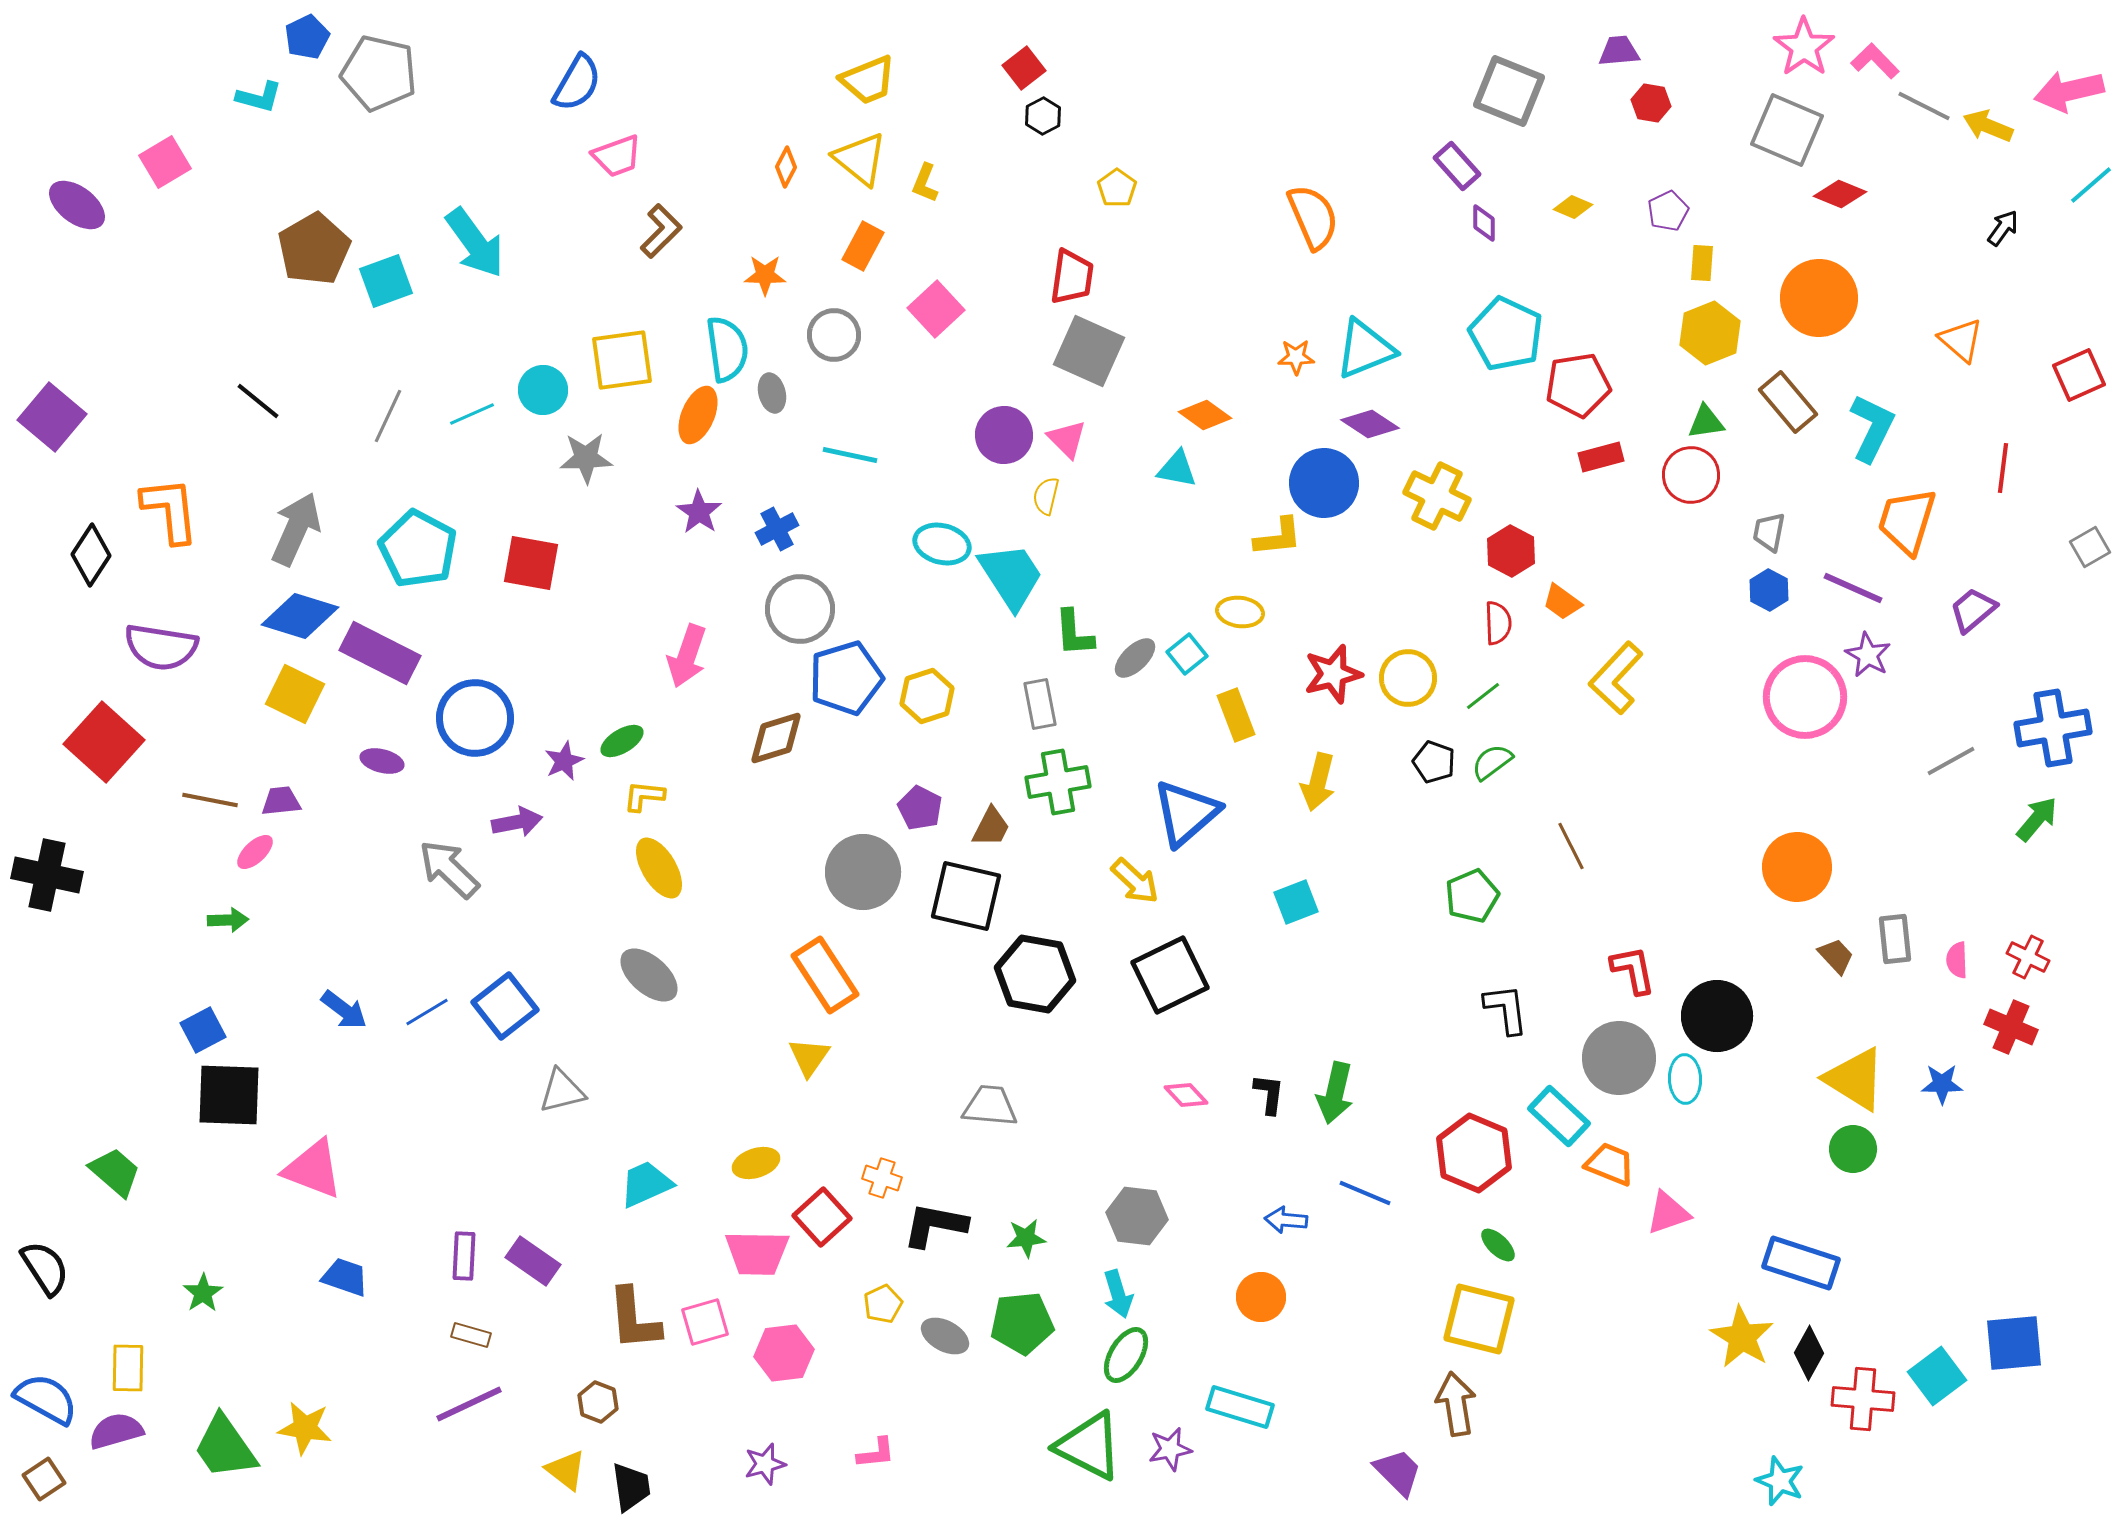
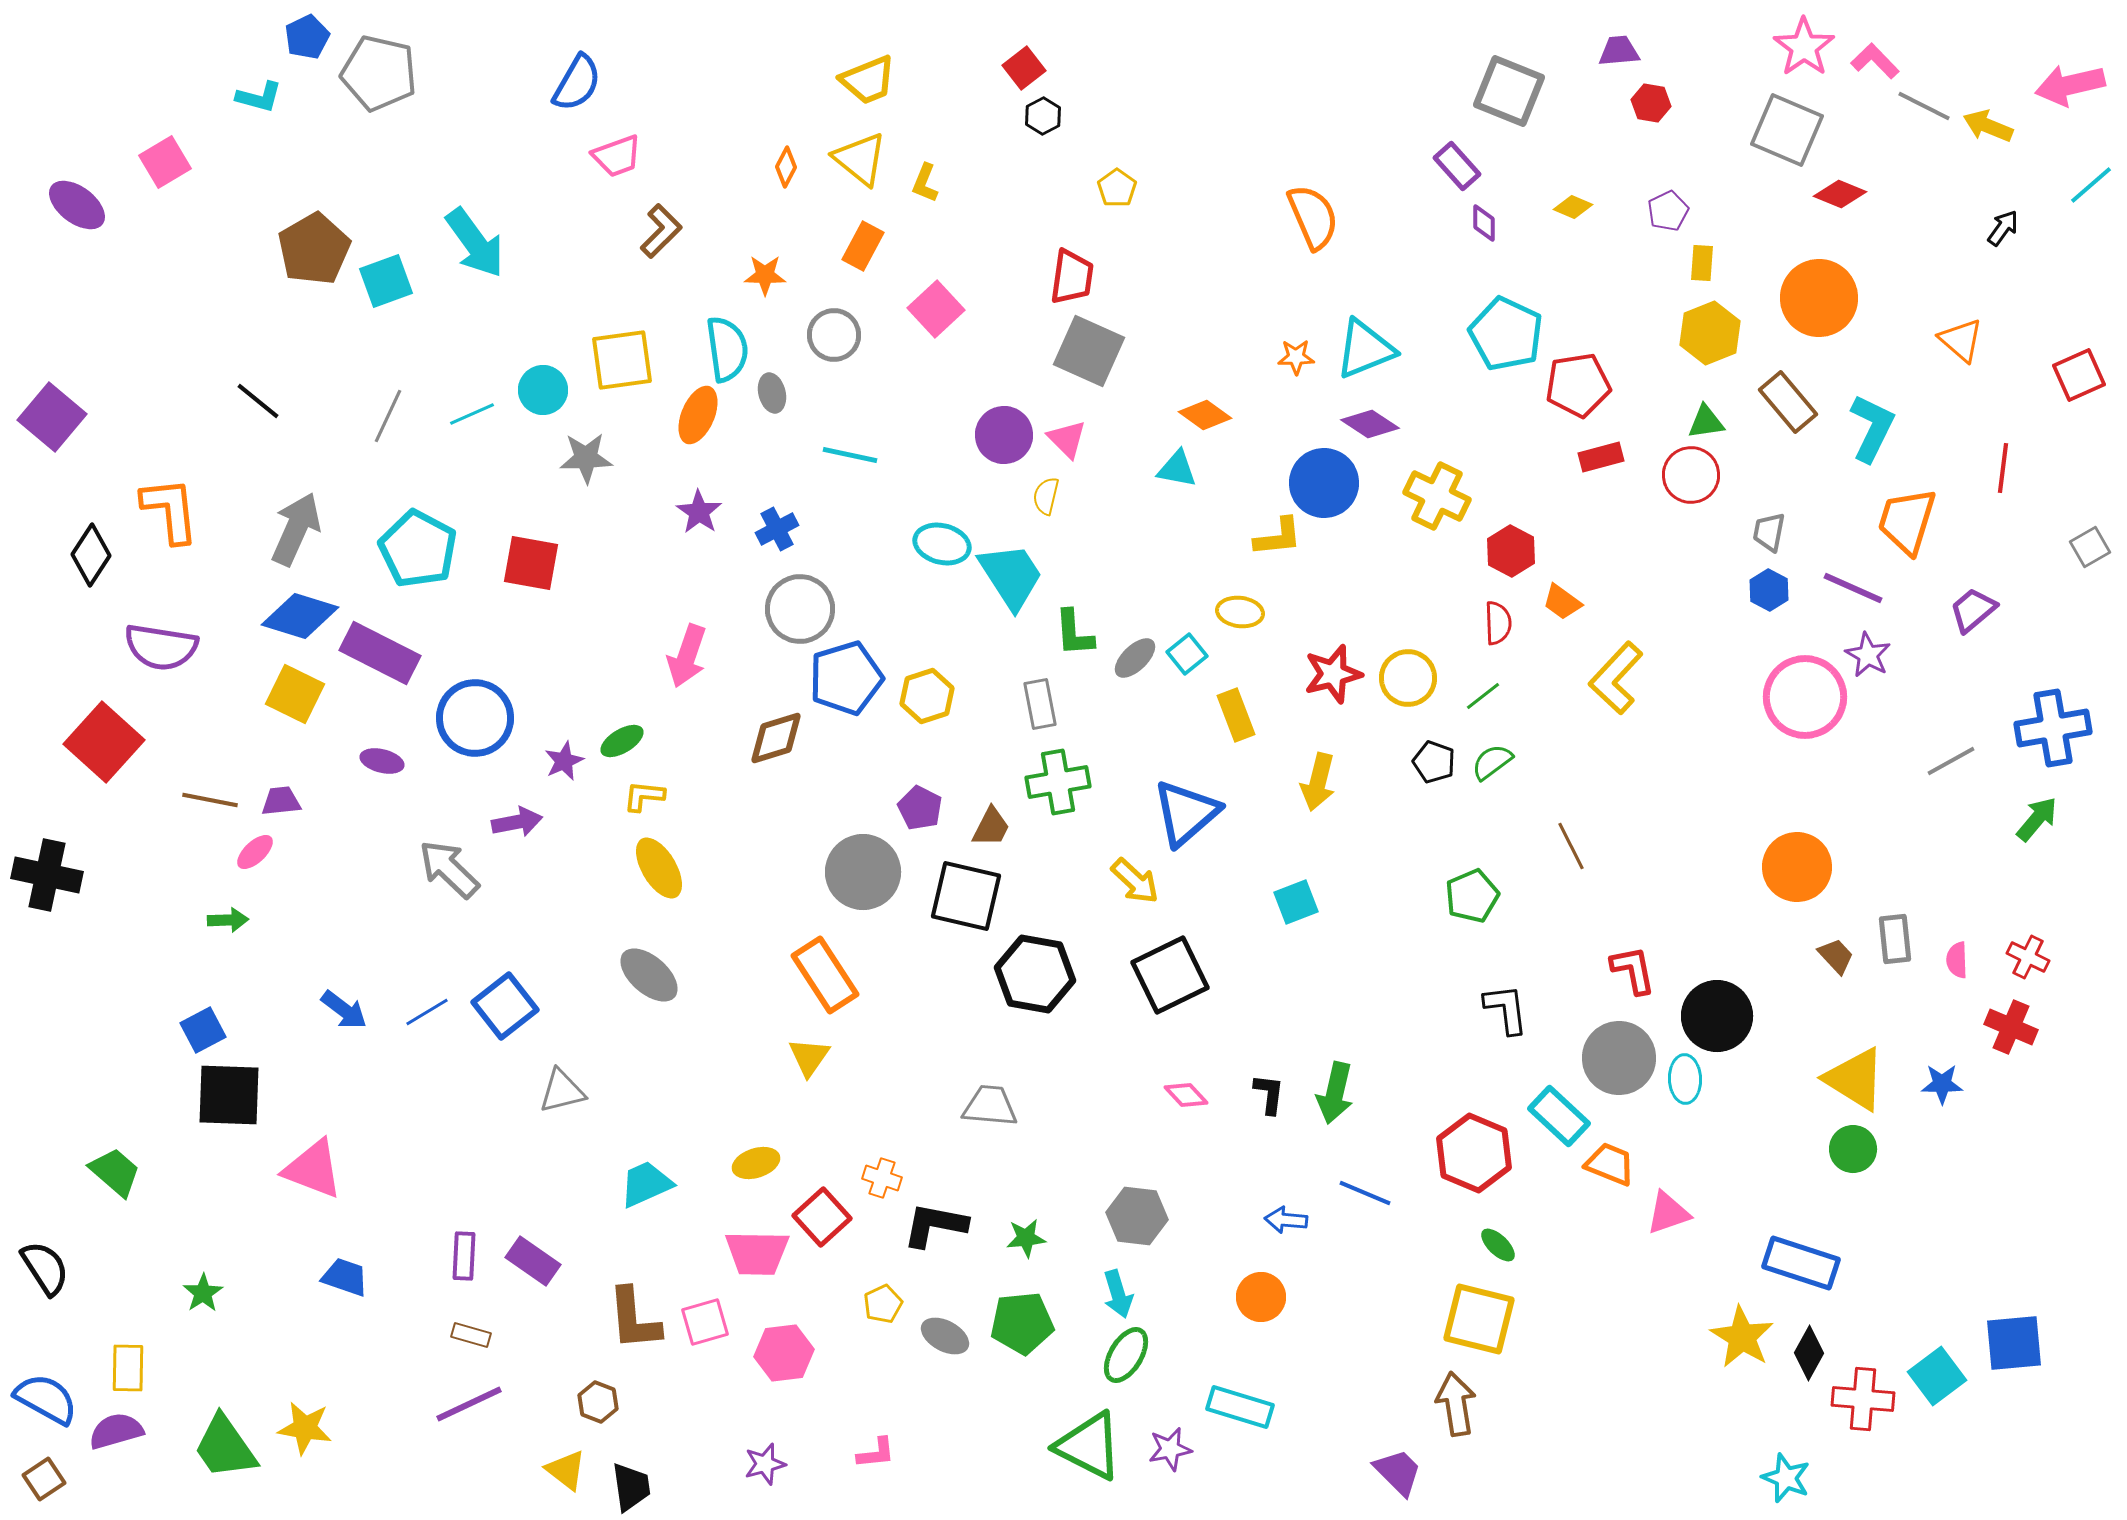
pink arrow at (2069, 91): moved 1 px right, 6 px up
cyan star at (1780, 1481): moved 6 px right, 3 px up
